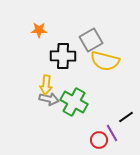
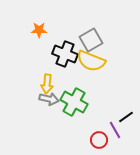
black cross: moved 2 px right, 2 px up; rotated 20 degrees clockwise
yellow semicircle: moved 14 px left; rotated 8 degrees clockwise
yellow arrow: moved 1 px right, 1 px up
purple line: moved 3 px right, 3 px up
